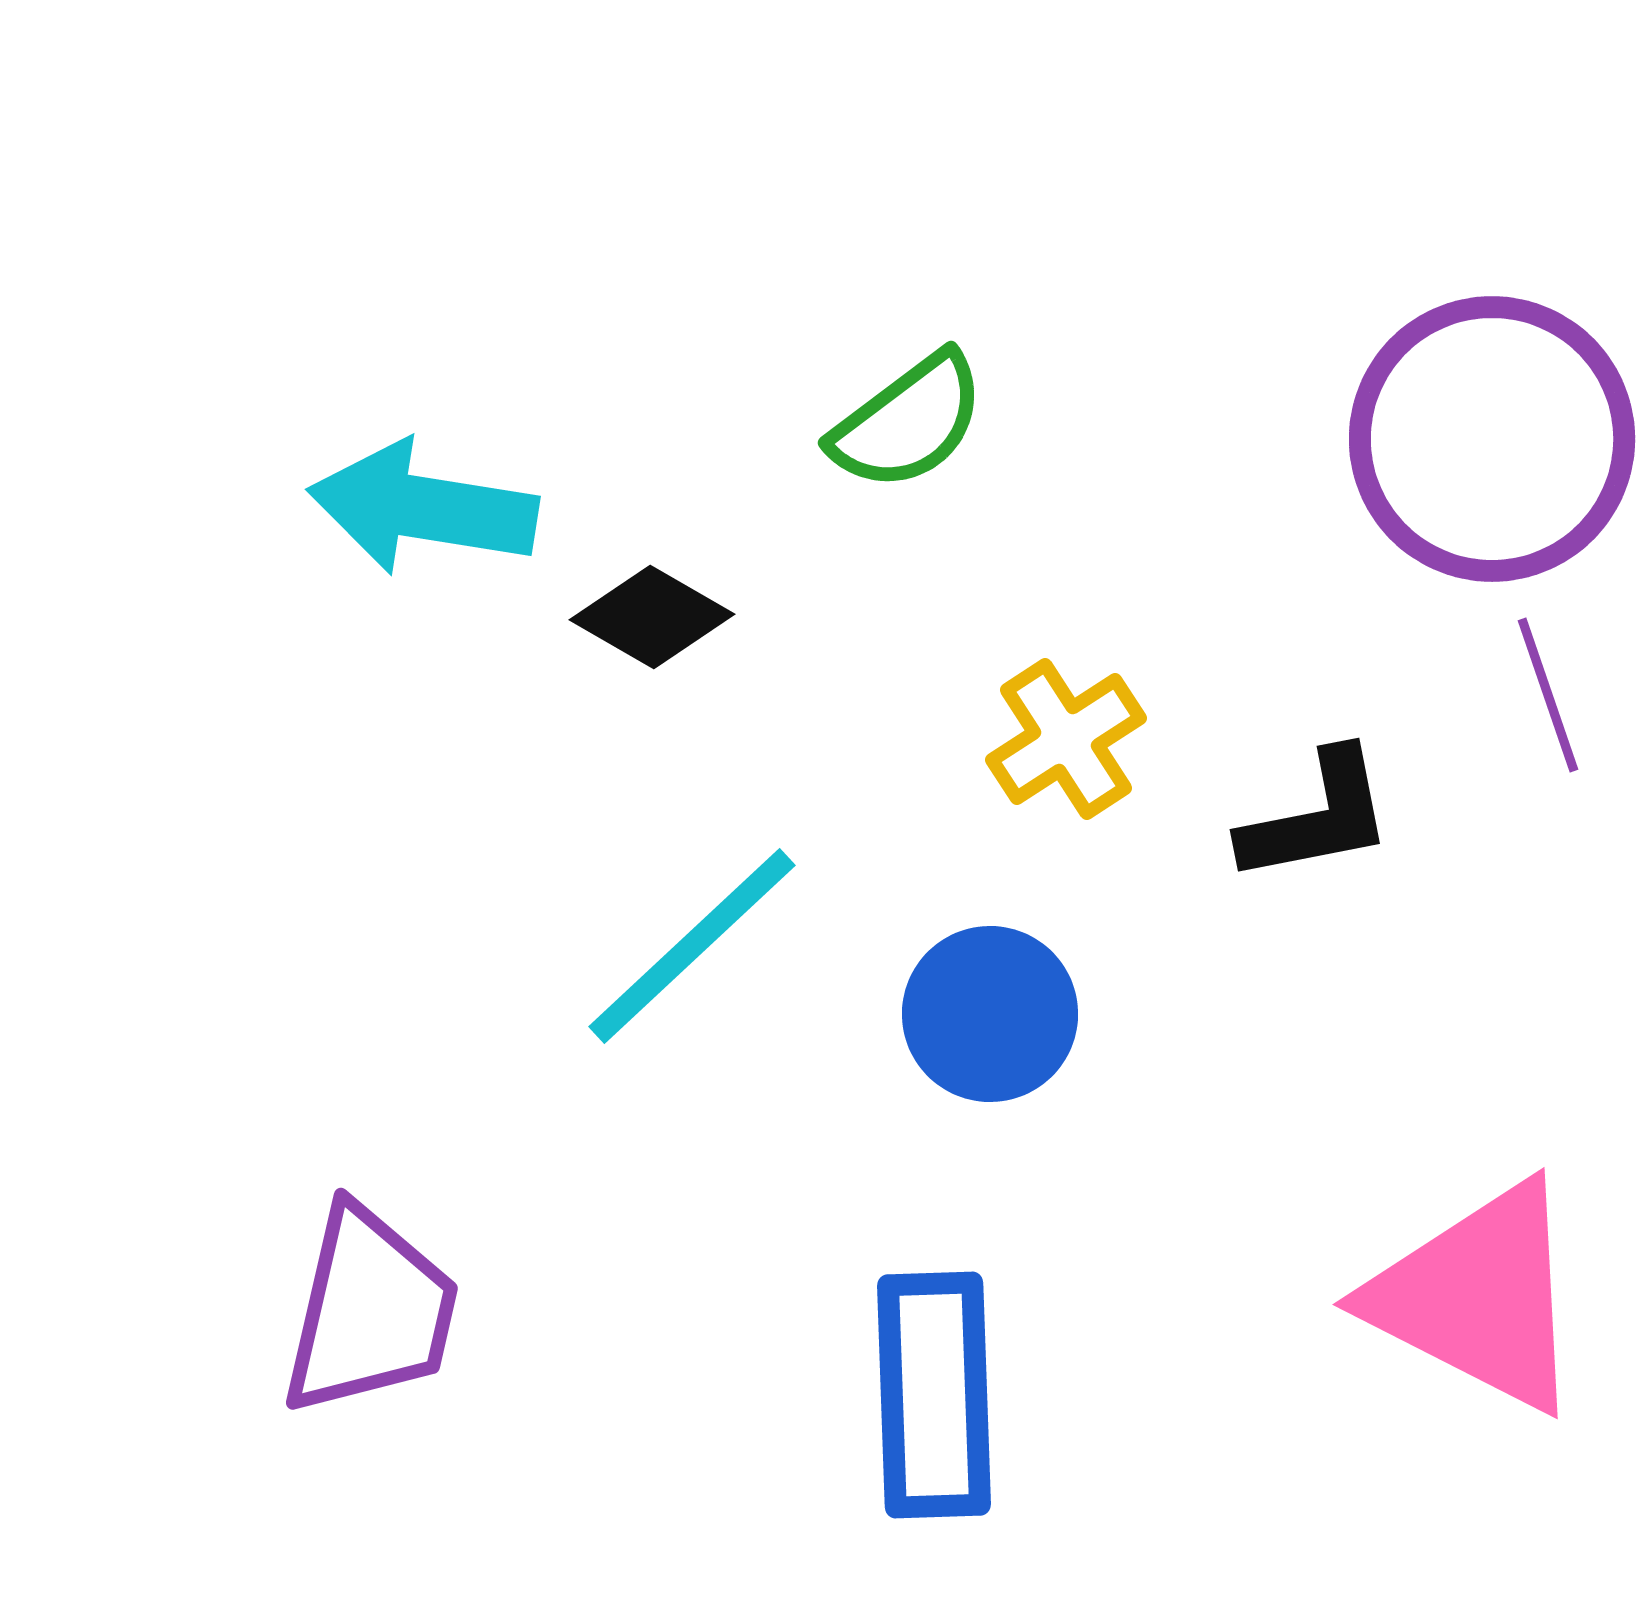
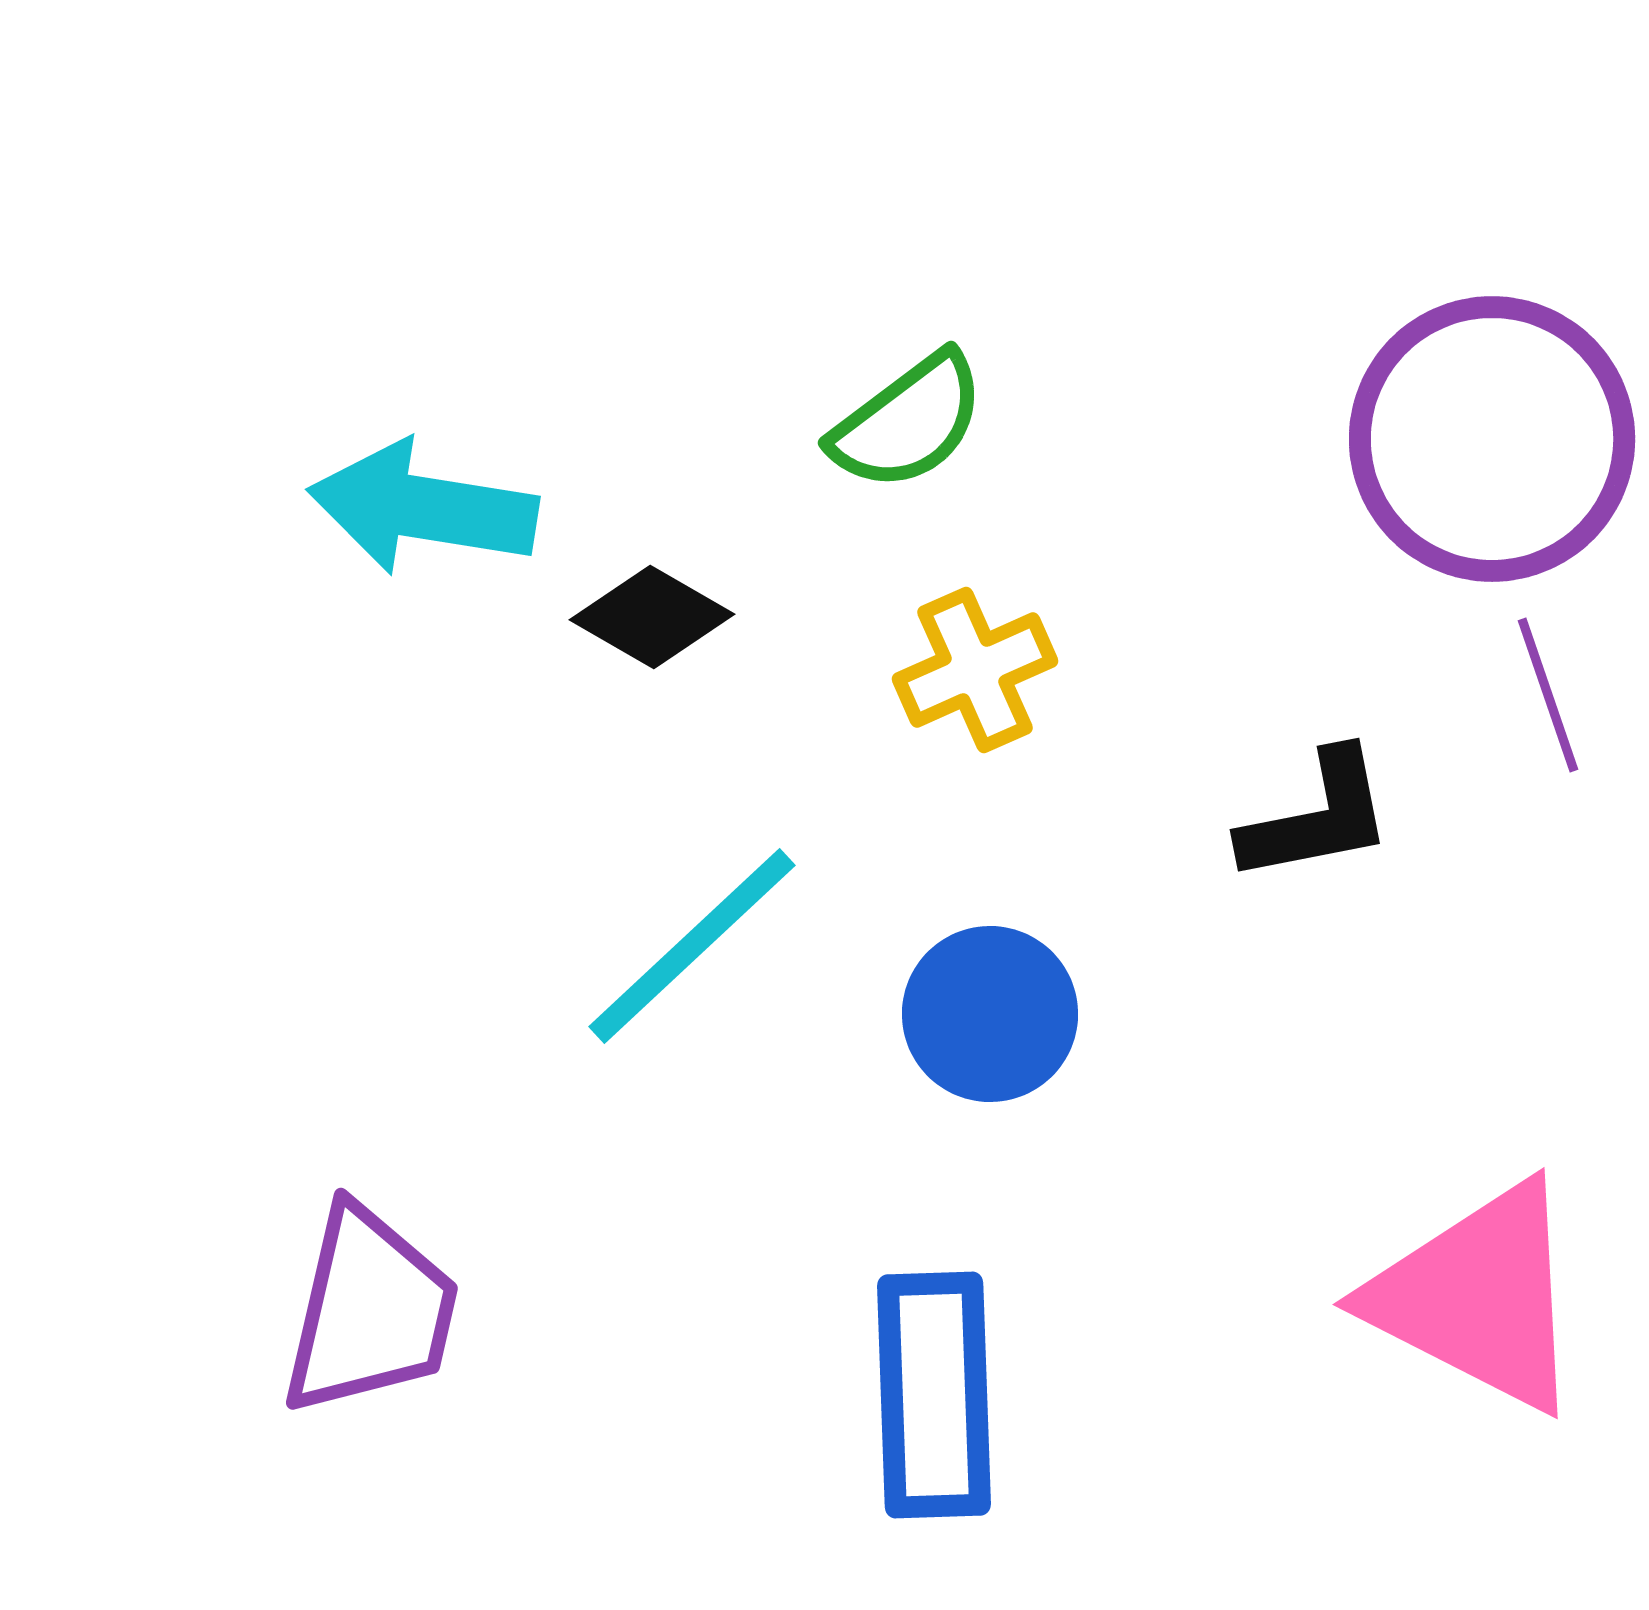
yellow cross: moved 91 px left, 69 px up; rotated 9 degrees clockwise
